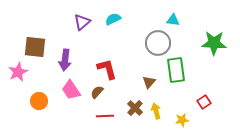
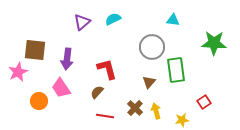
gray circle: moved 6 px left, 4 px down
brown square: moved 3 px down
purple arrow: moved 2 px right, 1 px up
pink trapezoid: moved 10 px left, 2 px up
red line: rotated 12 degrees clockwise
